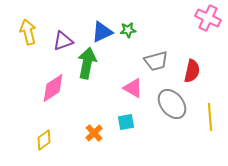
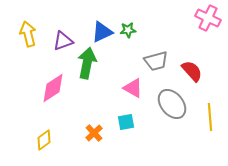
yellow arrow: moved 2 px down
red semicircle: rotated 55 degrees counterclockwise
